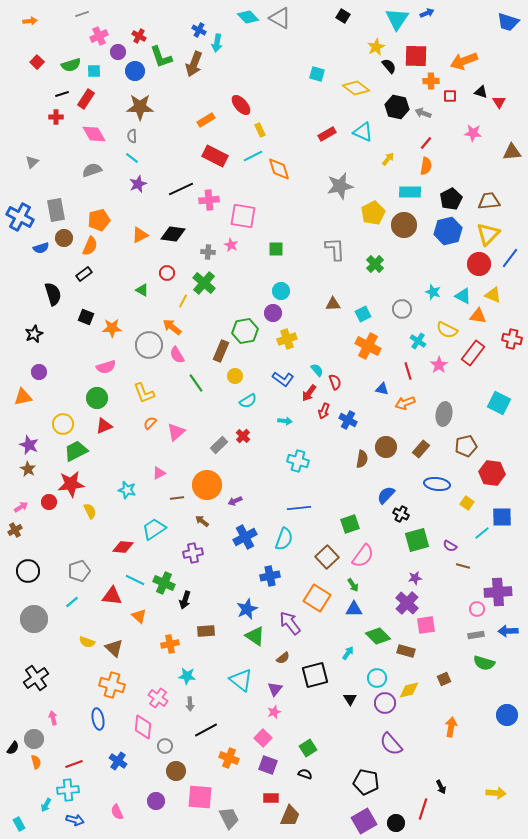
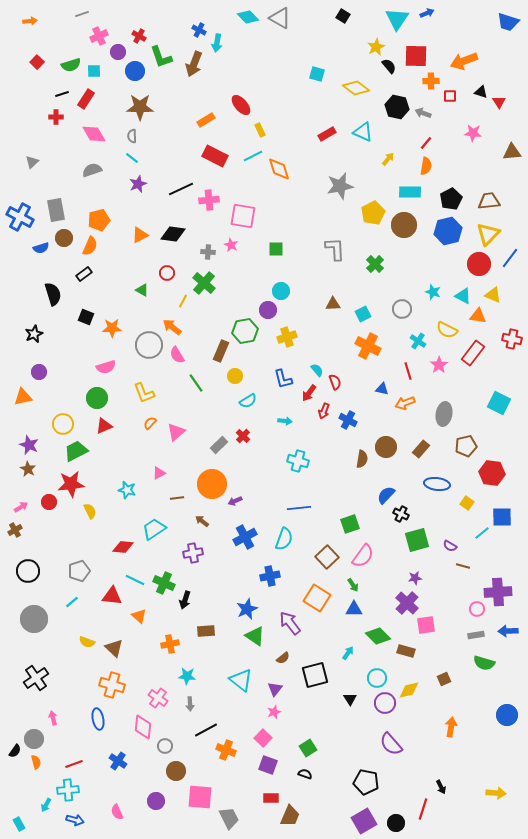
purple circle at (273, 313): moved 5 px left, 3 px up
yellow cross at (287, 339): moved 2 px up
blue L-shape at (283, 379): rotated 40 degrees clockwise
orange circle at (207, 485): moved 5 px right, 1 px up
black semicircle at (13, 748): moved 2 px right, 3 px down
orange cross at (229, 758): moved 3 px left, 8 px up
